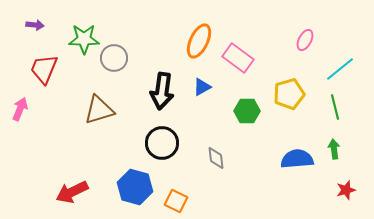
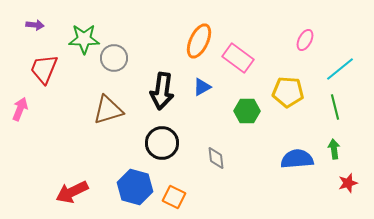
yellow pentagon: moved 1 px left, 2 px up; rotated 20 degrees clockwise
brown triangle: moved 9 px right
red star: moved 2 px right, 7 px up
orange square: moved 2 px left, 4 px up
